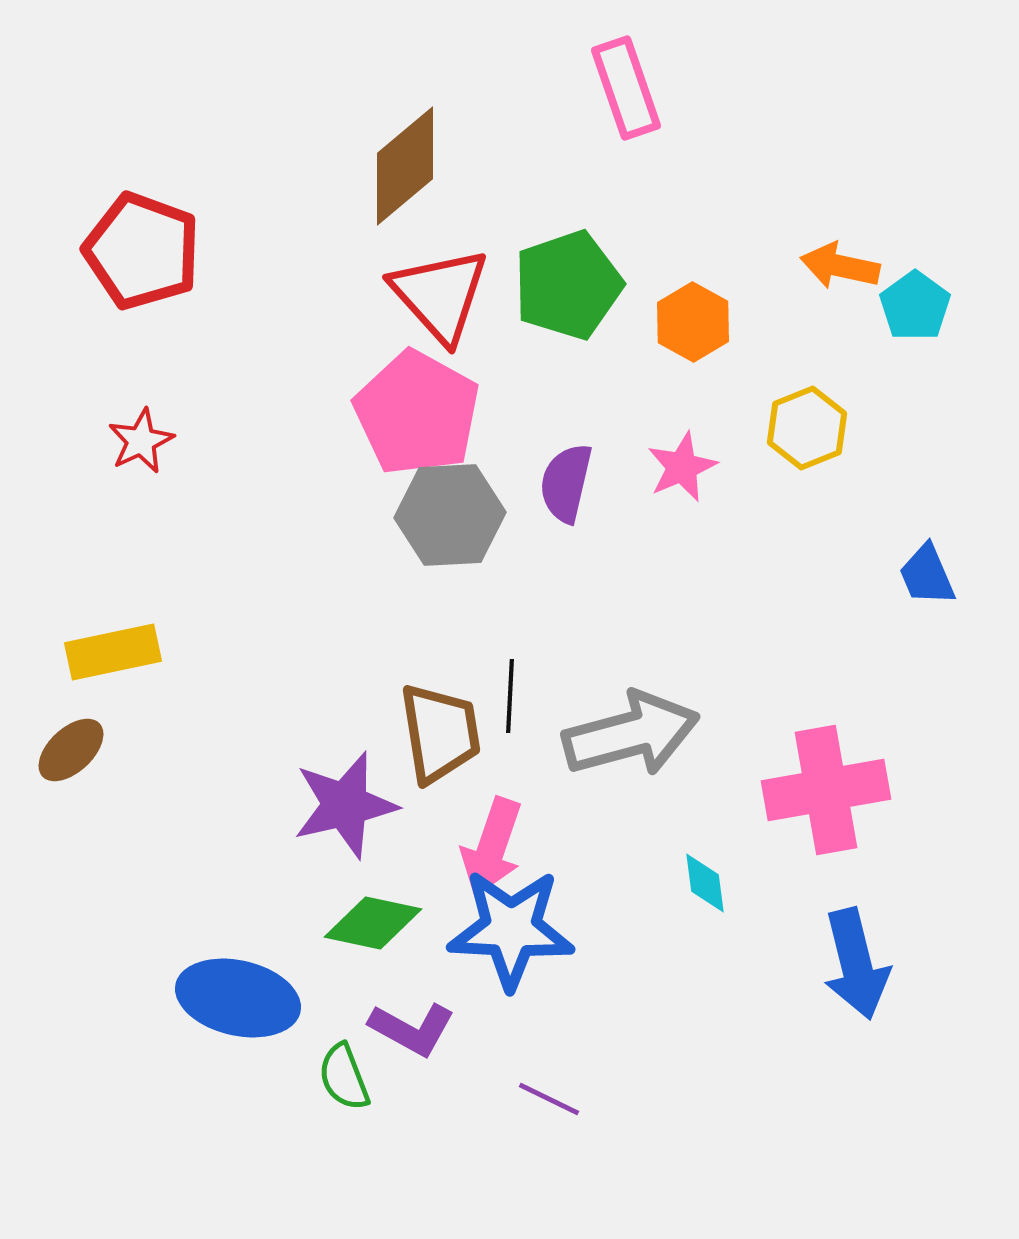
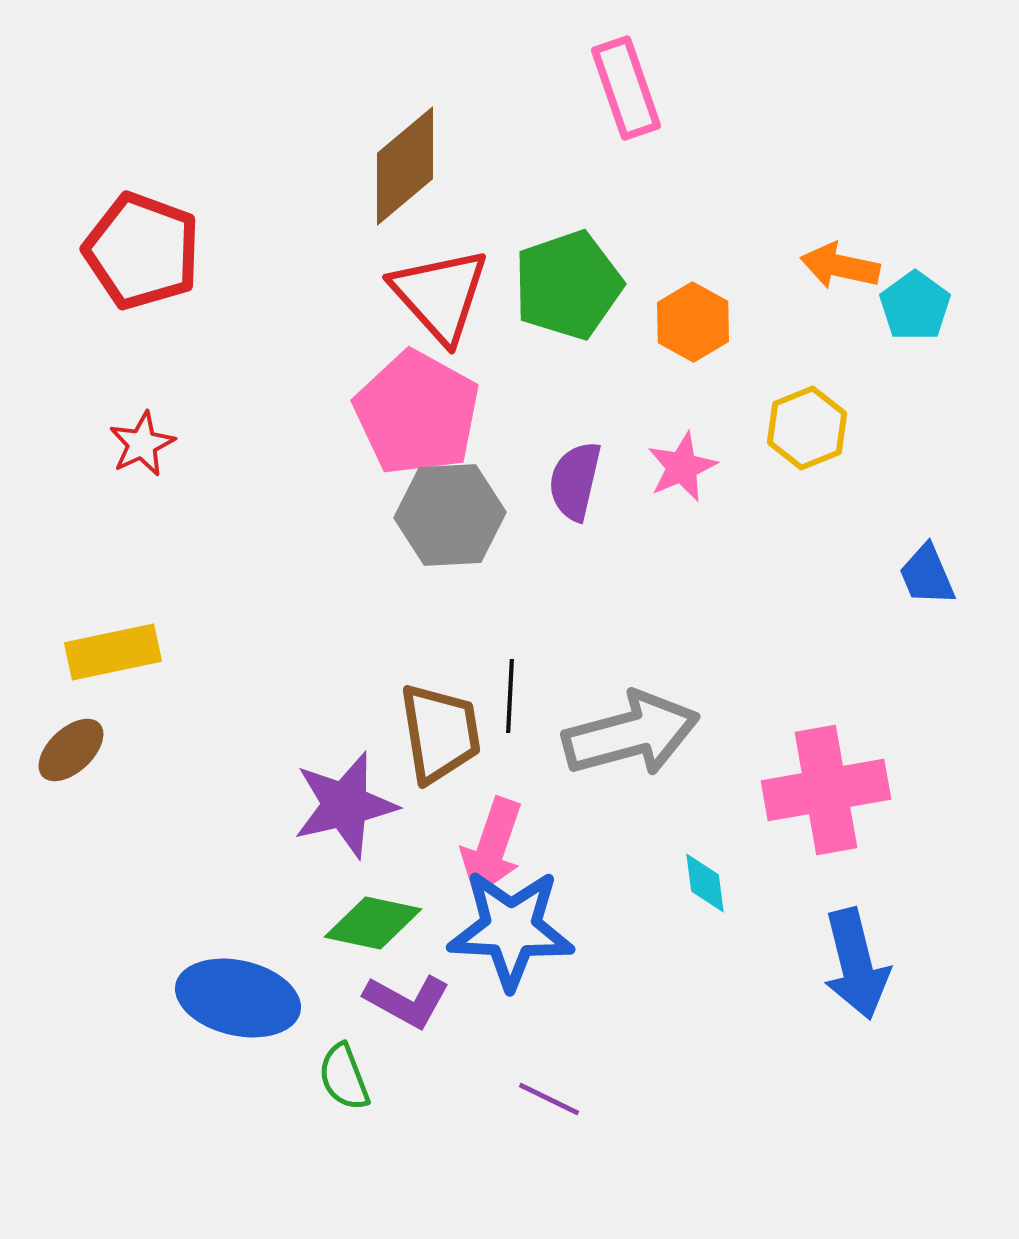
red star: moved 1 px right, 3 px down
purple semicircle: moved 9 px right, 2 px up
purple L-shape: moved 5 px left, 28 px up
